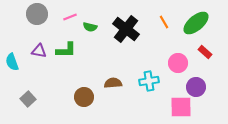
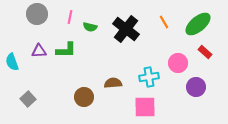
pink line: rotated 56 degrees counterclockwise
green ellipse: moved 2 px right, 1 px down
purple triangle: rotated 14 degrees counterclockwise
cyan cross: moved 4 px up
pink square: moved 36 px left
